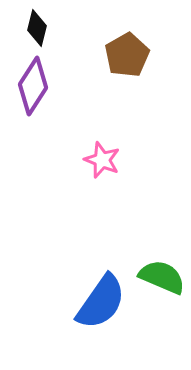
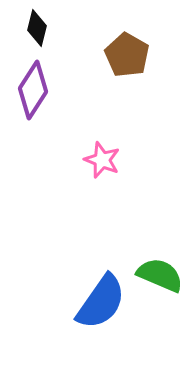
brown pentagon: rotated 12 degrees counterclockwise
purple diamond: moved 4 px down
green semicircle: moved 2 px left, 2 px up
